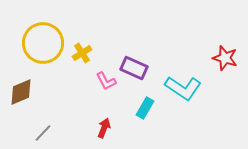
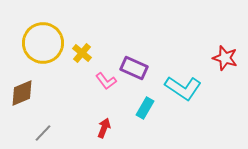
yellow cross: rotated 18 degrees counterclockwise
pink L-shape: rotated 10 degrees counterclockwise
brown diamond: moved 1 px right, 1 px down
